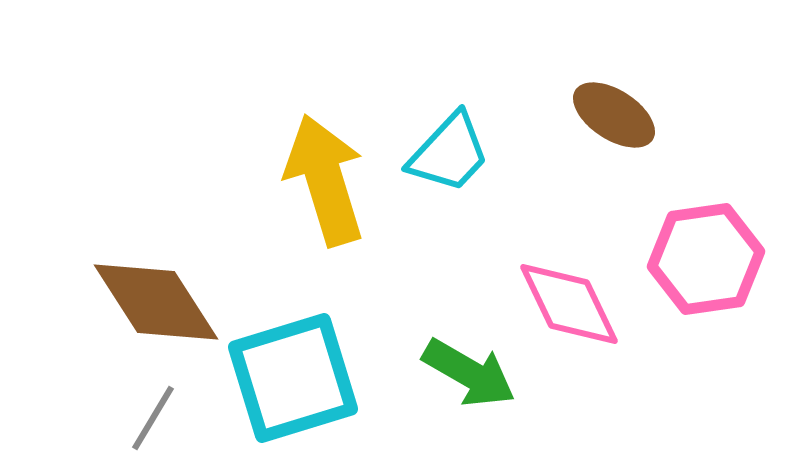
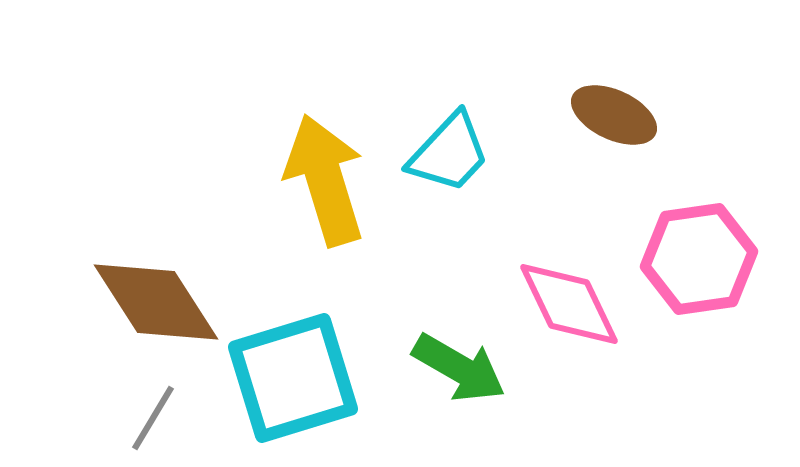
brown ellipse: rotated 8 degrees counterclockwise
pink hexagon: moved 7 px left
green arrow: moved 10 px left, 5 px up
